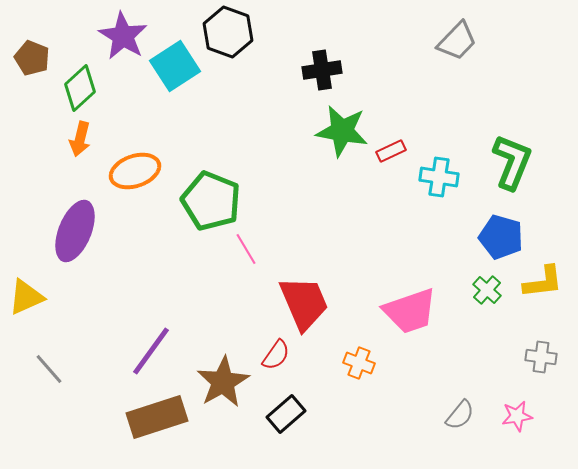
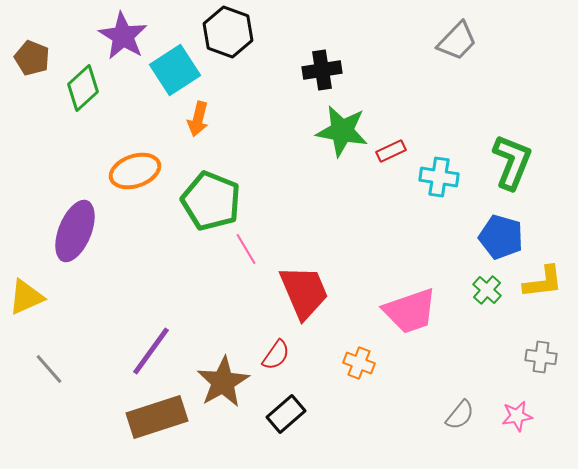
cyan square: moved 4 px down
green diamond: moved 3 px right
orange arrow: moved 118 px right, 20 px up
red trapezoid: moved 11 px up
